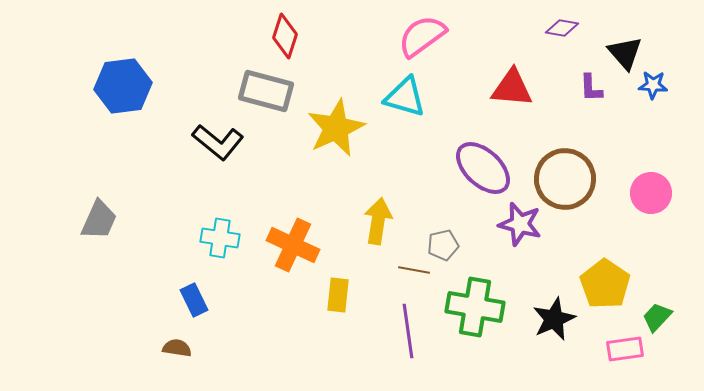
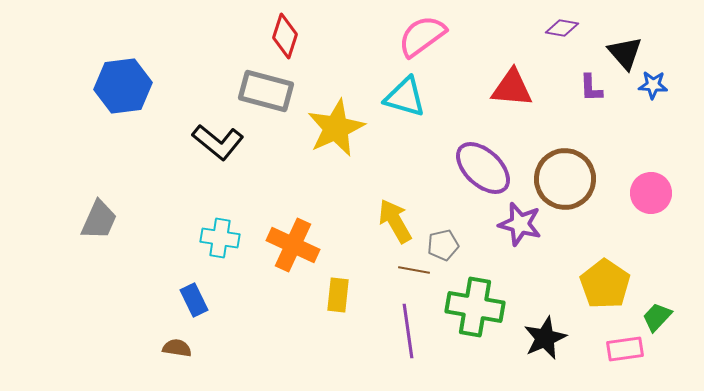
yellow arrow: moved 17 px right; rotated 39 degrees counterclockwise
black star: moved 9 px left, 19 px down
